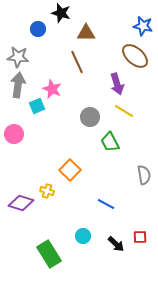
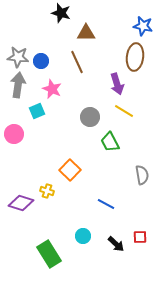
blue circle: moved 3 px right, 32 px down
brown ellipse: moved 1 px down; rotated 56 degrees clockwise
cyan square: moved 5 px down
gray semicircle: moved 2 px left
